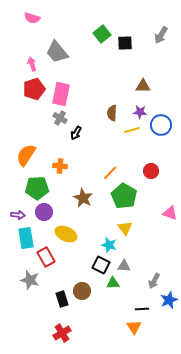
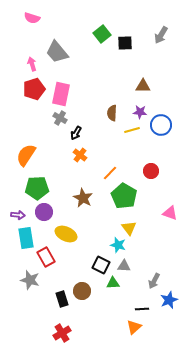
orange cross at (60, 166): moved 20 px right, 11 px up; rotated 32 degrees clockwise
yellow triangle at (125, 228): moved 4 px right
cyan star at (109, 245): moved 9 px right
orange triangle at (134, 327): rotated 21 degrees clockwise
